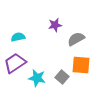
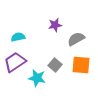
purple trapezoid: moved 1 px up
gray square: moved 7 px left, 12 px up
